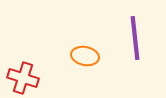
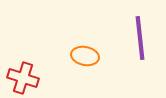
purple line: moved 5 px right
